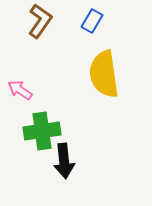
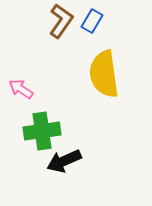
brown L-shape: moved 21 px right
pink arrow: moved 1 px right, 1 px up
black arrow: rotated 72 degrees clockwise
